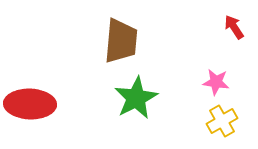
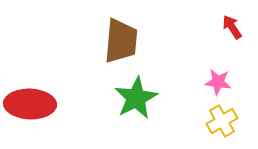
red arrow: moved 2 px left
pink star: moved 2 px right
